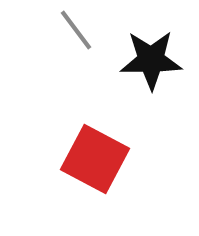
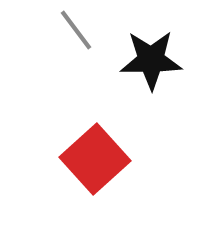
red square: rotated 20 degrees clockwise
